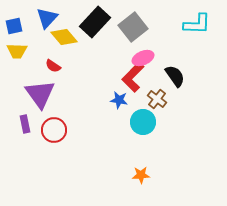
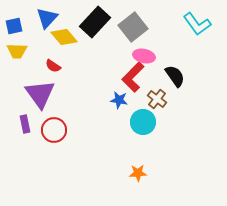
cyan L-shape: rotated 52 degrees clockwise
pink ellipse: moved 1 px right, 2 px up; rotated 35 degrees clockwise
orange star: moved 3 px left, 2 px up
